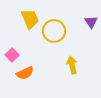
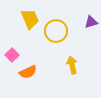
purple triangle: rotated 48 degrees clockwise
yellow circle: moved 2 px right
orange semicircle: moved 3 px right, 1 px up
